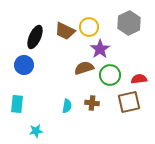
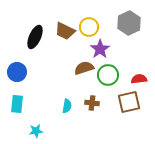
blue circle: moved 7 px left, 7 px down
green circle: moved 2 px left
